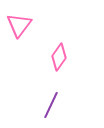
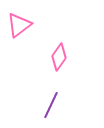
pink triangle: rotated 16 degrees clockwise
